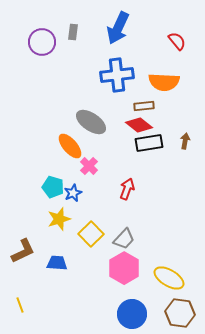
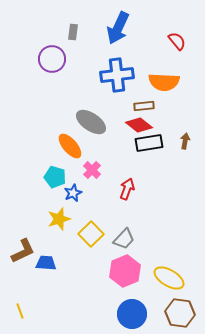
purple circle: moved 10 px right, 17 px down
pink cross: moved 3 px right, 4 px down
cyan pentagon: moved 2 px right, 10 px up
blue trapezoid: moved 11 px left
pink hexagon: moved 1 px right, 3 px down; rotated 8 degrees clockwise
yellow line: moved 6 px down
